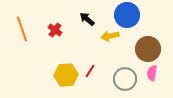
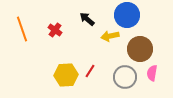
brown circle: moved 8 px left
gray circle: moved 2 px up
